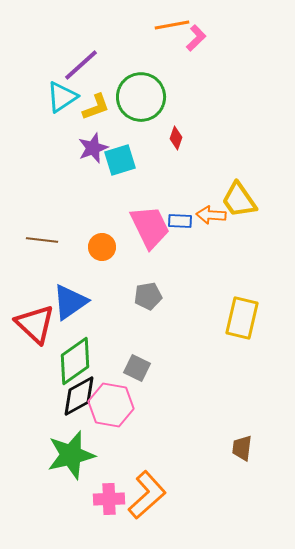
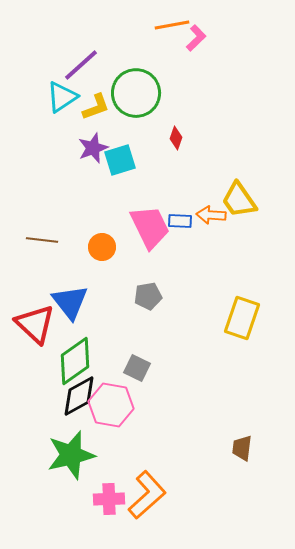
green circle: moved 5 px left, 4 px up
blue triangle: rotated 33 degrees counterclockwise
yellow rectangle: rotated 6 degrees clockwise
